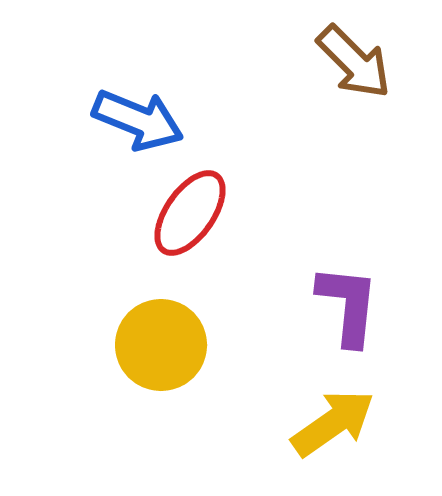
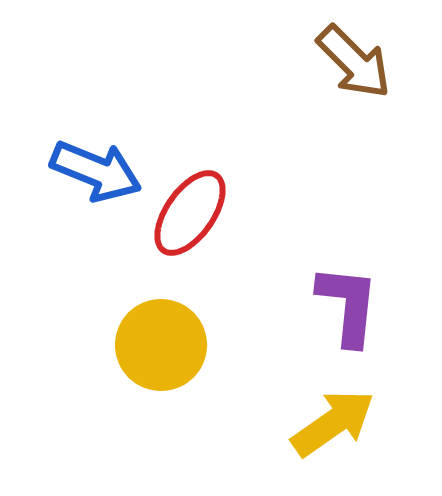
blue arrow: moved 42 px left, 51 px down
